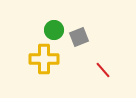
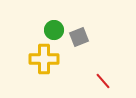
red line: moved 11 px down
